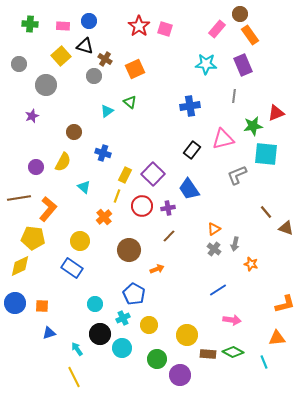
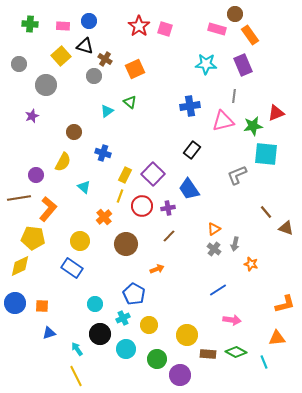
brown circle at (240, 14): moved 5 px left
pink rectangle at (217, 29): rotated 66 degrees clockwise
pink triangle at (223, 139): moved 18 px up
purple circle at (36, 167): moved 8 px down
yellow line at (117, 196): moved 3 px right
brown circle at (129, 250): moved 3 px left, 6 px up
cyan circle at (122, 348): moved 4 px right, 1 px down
green diamond at (233, 352): moved 3 px right
yellow line at (74, 377): moved 2 px right, 1 px up
